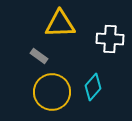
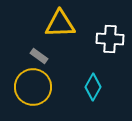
cyan diamond: rotated 12 degrees counterclockwise
yellow circle: moved 19 px left, 5 px up
